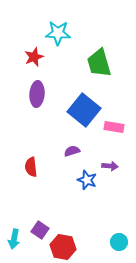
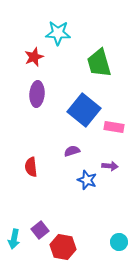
purple square: rotated 18 degrees clockwise
